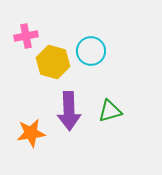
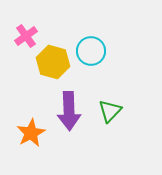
pink cross: rotated 25 degrees counterclockwise
green triangle: rotated 30 degrees counterclockwise
orange star: rotated 20 degrees counterclockwise
